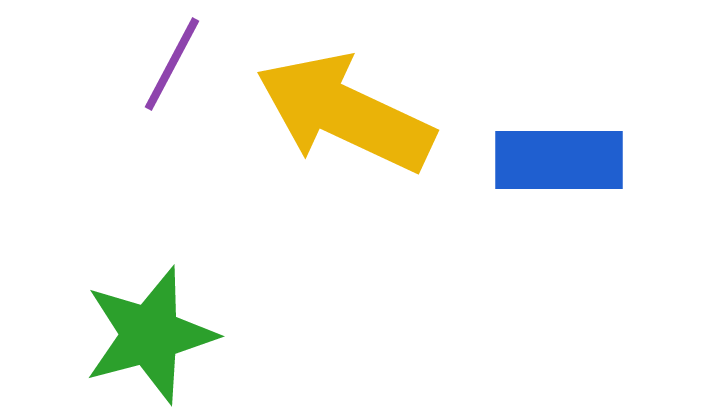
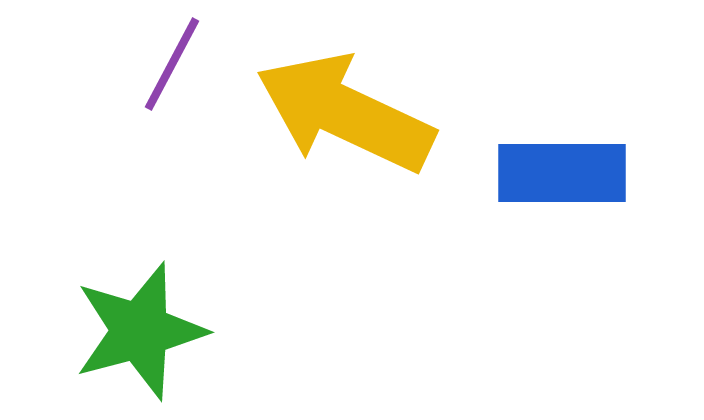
blue rectangle: moved 3 px right, 13 px down
green star: moved 10 px left, 4 px up
